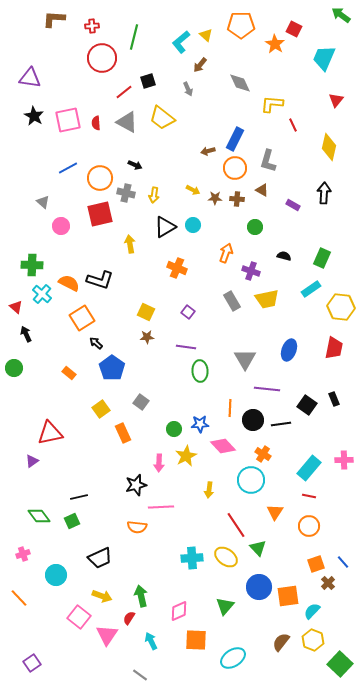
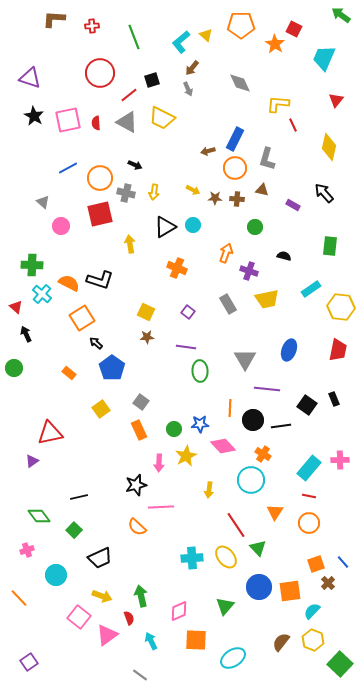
green line at (134, 37): rotated 35 degrees counterclockwise
red circle at (102, 58): moved 2 px left, 15 px down
brown arrow at (200, 65): moved 8 px left, 3 px down
purple triangle at (30, 78): rotated 10 degrees clockwise
black square at (148, 81): moved 4 px right, 1 px up
red line at (124, 92): moved 5 px right, 3 px down
yellow L-shape at (272, 104): moved 6 px right
yellow trapezoid at (162, 118): rotated 12 degrees counterclockwise
gray L-shape at (268, 161): moved 1 px left, 2 px up
brown triangle at (262, 190): rotated 16 degrees counterclockwise
black arrow at (324, 193): rotated 45 degrees counterclockwise
yellow arrow at (154, 195): moved 3 px up
green rectangle at (322, 258): moved 8 px right, 12 px up; rotated 18 degrees counterclockwise
purple cross at (251, 271): moved 2 px left
gray rectangle at (232, 301): moved 4 px left, 3 px down
red trapezoid at (334, 348): moved 4 px right, 2 px down
black line at (281, 424): moved 2 px down
orange rectangle at (123, 433): moved 16 px right, 3 px up
pink cross at (344, 460): moved 4 px left
green square at (72, 521): moved 2 px right, 9 px down; rotated 21 degrees counterclockwise
orange circle at (309, 526): moved 3 px up
orange semicircle at (137, 527): rotated 36 degrees clockwise
pink cross at (23, 554): moved 4 px right, 4 px up
yellow ellipse at (226, 557): rotated 15 degrees clockwise
orange square at (288, 596): moved 2 px right, 5 px up
red semicircle at (129, 618): rotated 128 degrees clockwise
pink triangle at (107, 635): rotated 20 degrees clockwise
purple square at (32, 663): moved 3 px left, 1 px up
